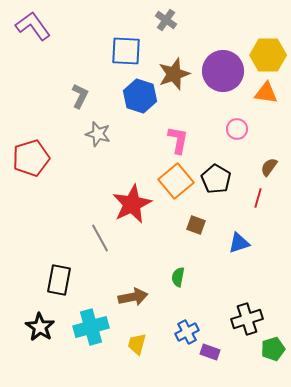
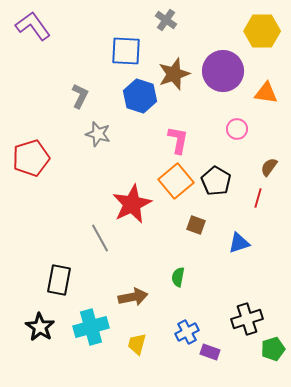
yellow hexagon: moved 6 px left, 24 px up
black pentagon: moved 2 px down
